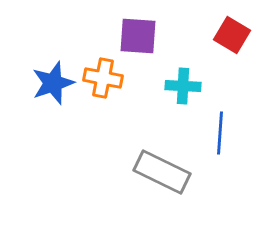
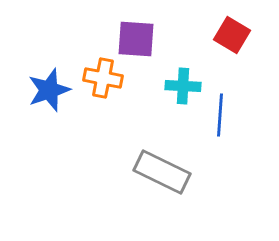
purple square: moved 2 px left, 3 px down
blue star: moved 4 px left, 7 px down
blue line: moved 18 px up
